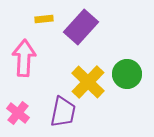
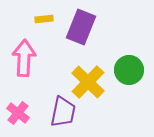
purple rectangle: rotated 20 degrees counterclockwise
green circle: moved 2 px right, 4 px up
